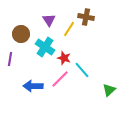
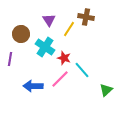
green triangle: moved 3 px left
